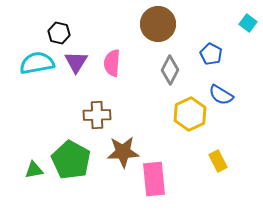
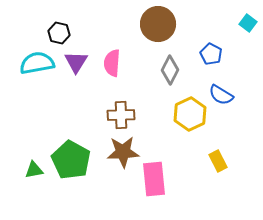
brown cross: moved 24 px right
